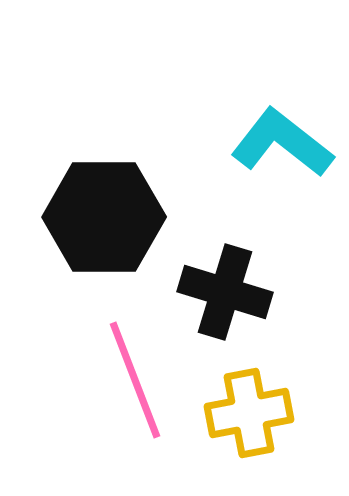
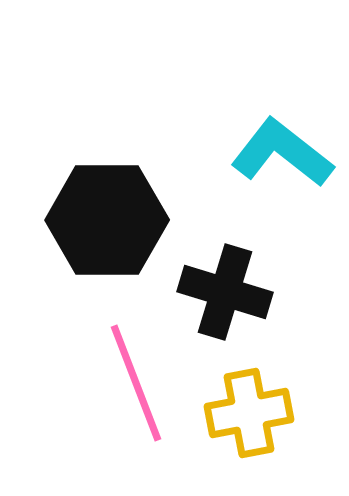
cyan L-shape: moved 10 px down
black hexagon: moved 3 px right, 3 px down
pink line: moved 1 px right, 3 px down
